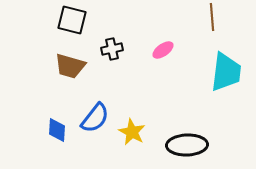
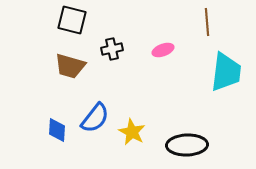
brown line: moved 5 px left, 5 px down
pink ellipse: rotated 15 degrees clockwise
